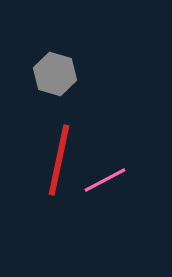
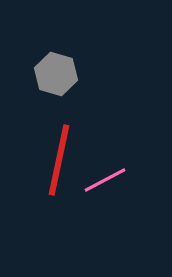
gray hexagon: moved 1 px right
